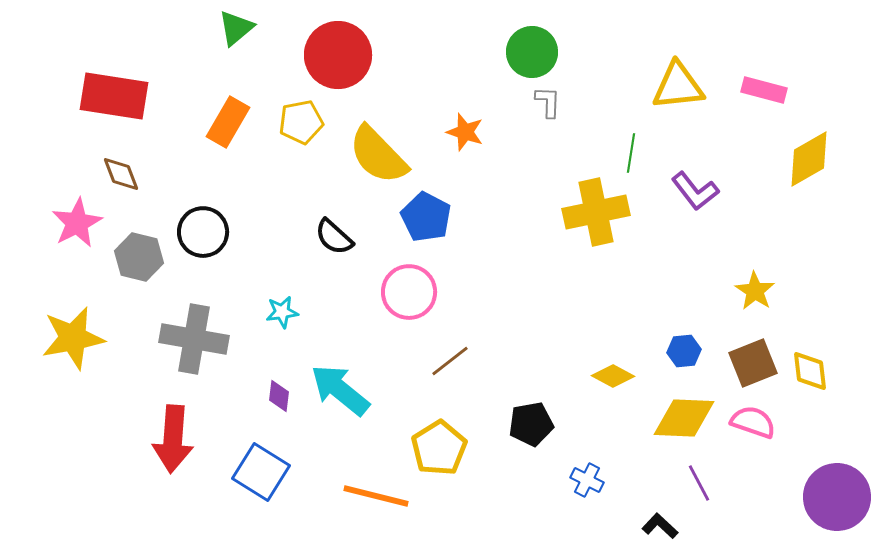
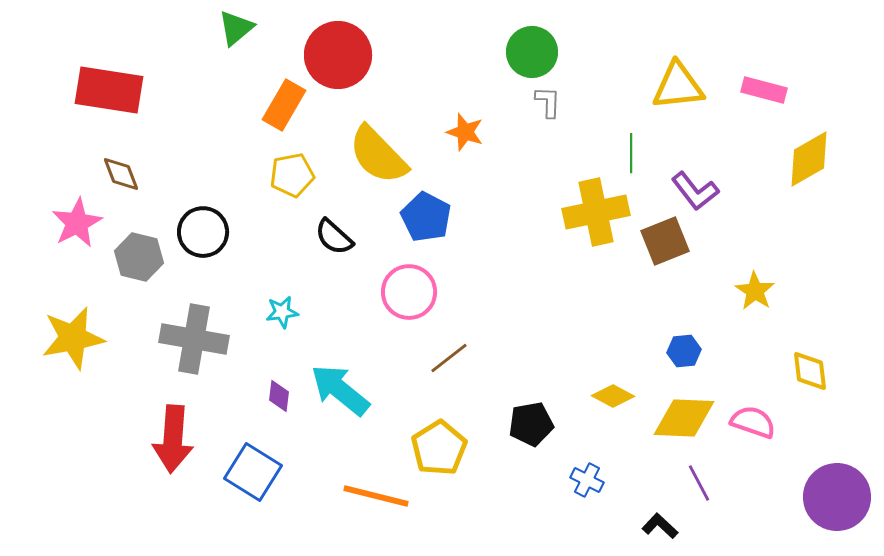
red rectangle at (114, 96): moved 5 px left, 6 px up
orange rectangle at (228, 122): moved 56 px right, 17 px up
yellow pentagon at (301, 122): moved 9 px left, 53 px down
green line at (631, 153): rotated 9 degrees counterclockwise
brown line at (450, 361): moved 1 px left, 3 px up
brown square at (753, 363): moved 88 px left, 122 px up
yellow diamond at (613, 376): moved 20 px down
blue square at (261, 472): moved 8 px left
